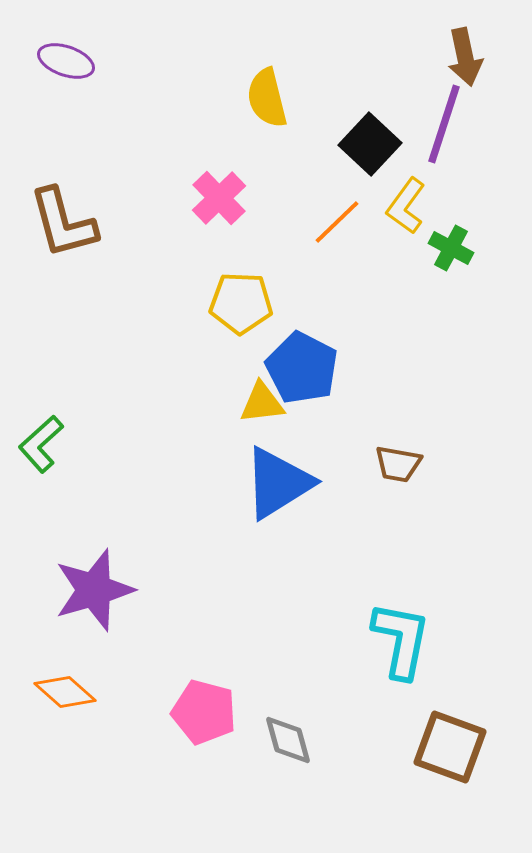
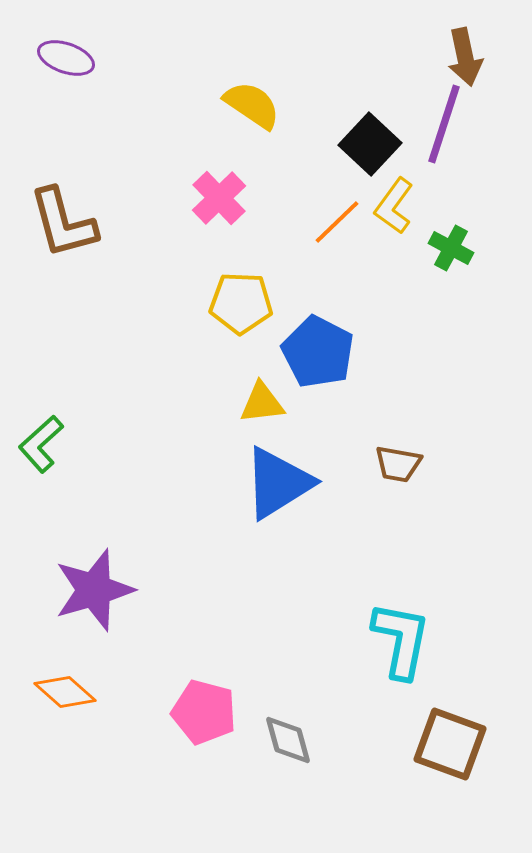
purple ellipse: moved 3 px up
yellow semicircle: moved 15 px left, 7 px down; rotated 138 degrees clockwise
yellow L-shape: moved 12 px left
blue pentagon: moved 16 px right, 16 px up
brown square: moved 3 px up
